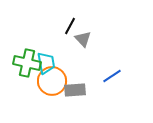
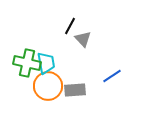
orange circle: moved 4 px left, 5 px down
